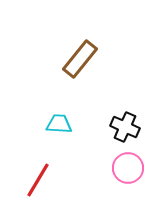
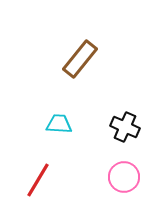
pink circle: moved 4 px left, 9 px down
